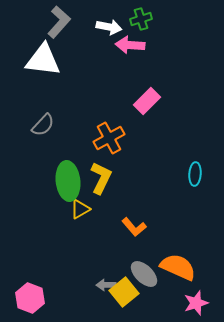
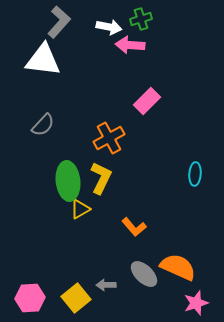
yellow square: moved 48 px left, 6 px down
pink hexagon: rotated 24 degrees counterclockwise
